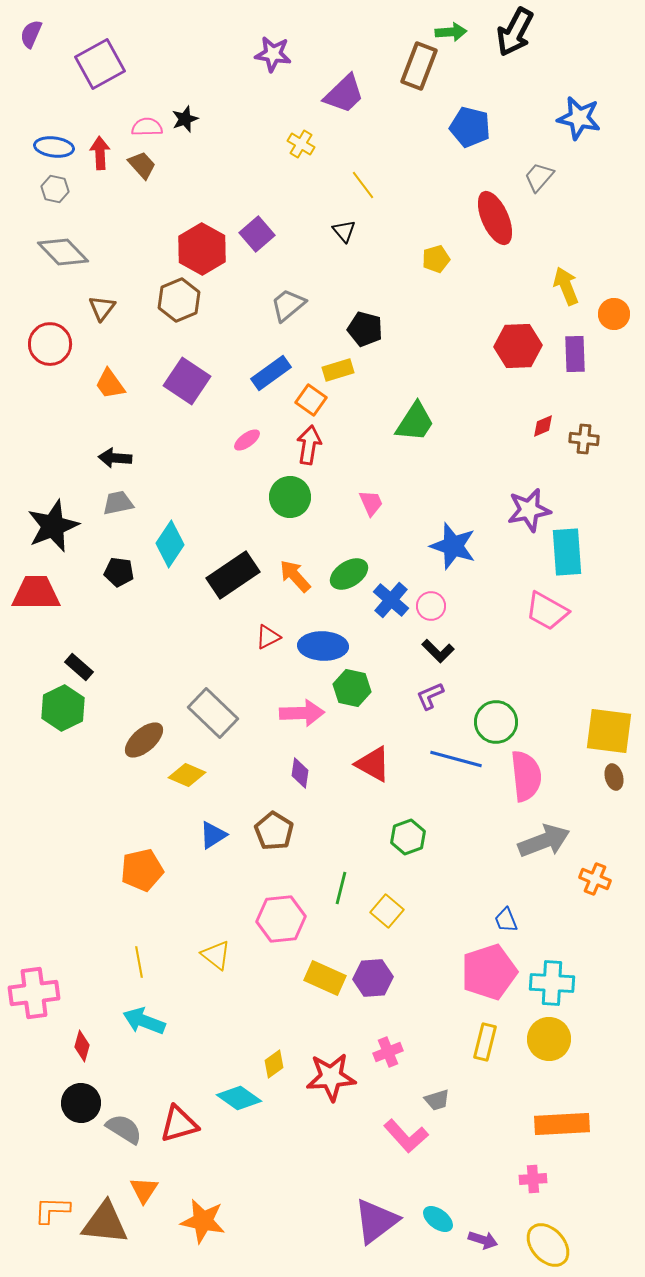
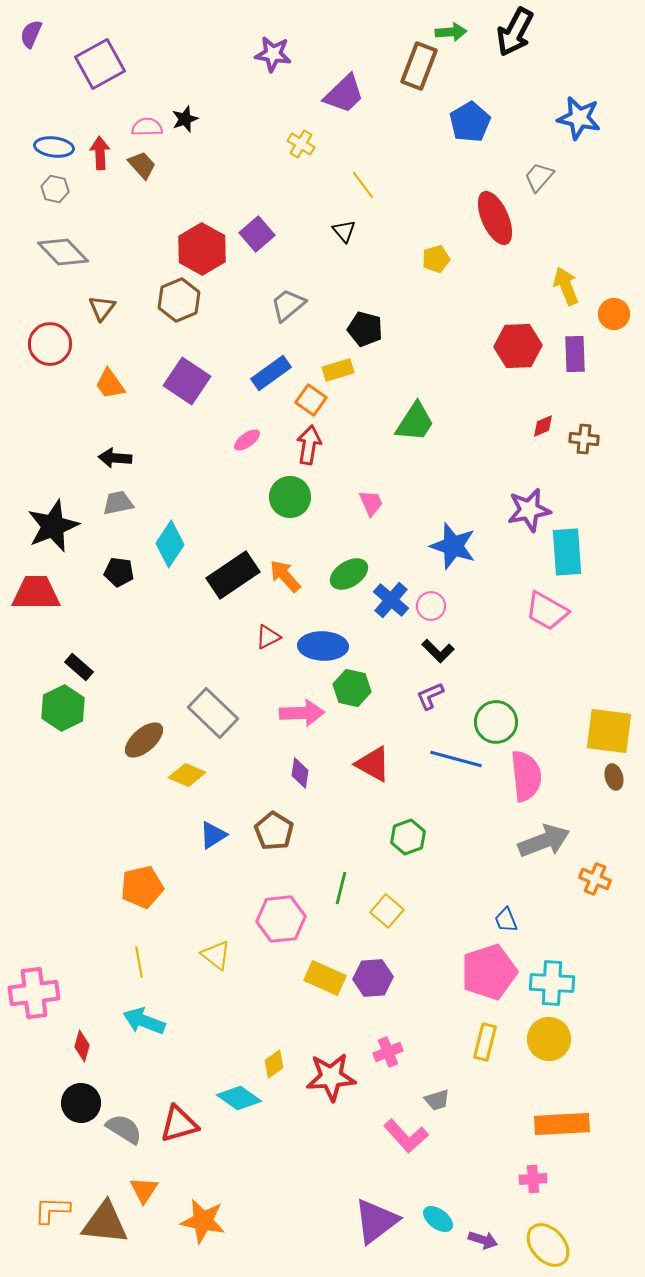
blue pentagon at (470, 127): moved 5 px up; rotated 27 degrees clockwise
orange arrow at (295, 576): moved 10 px left
orange pentagon at (142, 870): moved 17 px down
